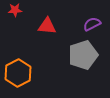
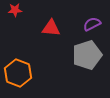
red triangle: moved 4 px right, 2 px down
gray pentagon: moved 4 px right
orange hexagon: rotated 12 degrees counterclockwise
